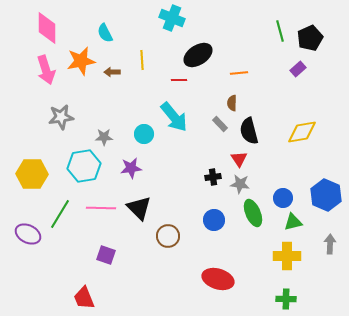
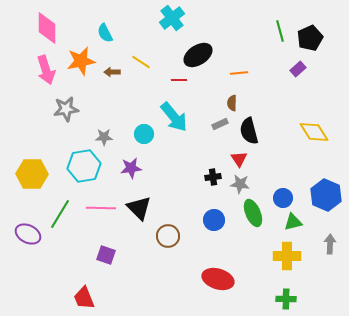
cyan cross at (172, 18): rotated 30 degrees clockwise
yellow line at (142, 60): moved 1 px left, 2 px down; rotated 54 degrees counterclockwise
gray star at (61, 117): moved 5 px right, 8 px up
gray rectangle at (220, 124): rotated 70 degrees counterclockwise
yellow diamond at (302, 132): moved 12 px right; rotated 68 degrees clockwise
